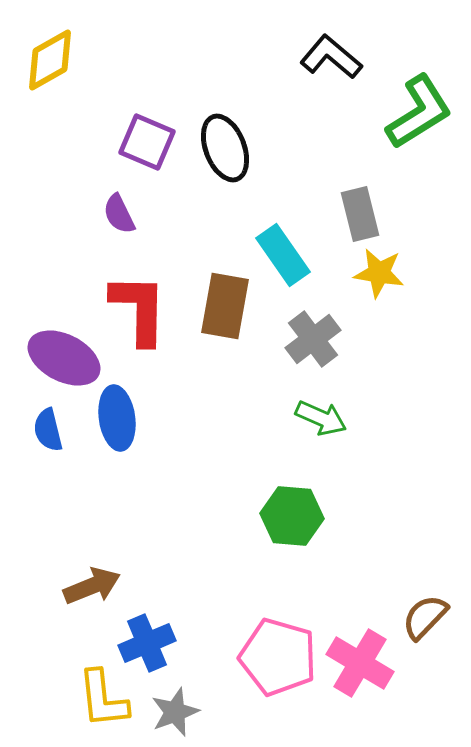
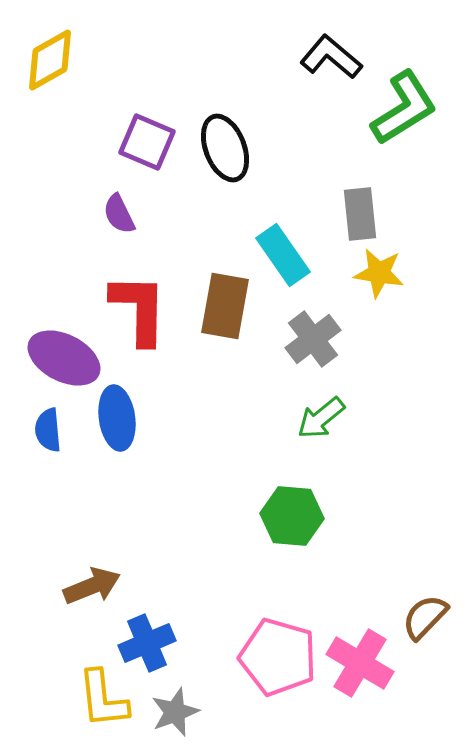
green L-shape: moved 15 px left, 4 px up
gray rectangle: rotated 8 degrees clockwise
green arrow: rotated 117 degrees clockwise
blue semicircle: rotated 9 degrees clockwise
